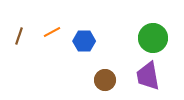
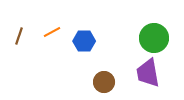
green circle: moved 1 px right
purple trapezoid: moved 3 px up
brown circle: moved 1 px left, 2 px down
